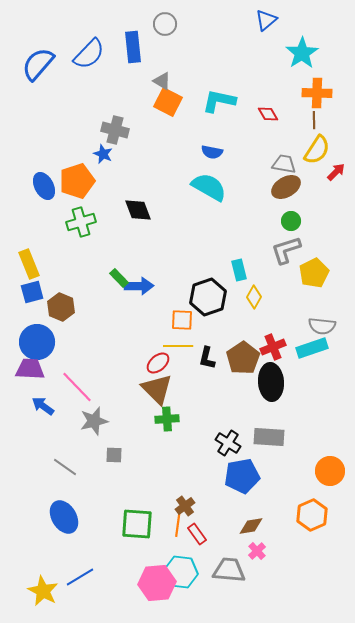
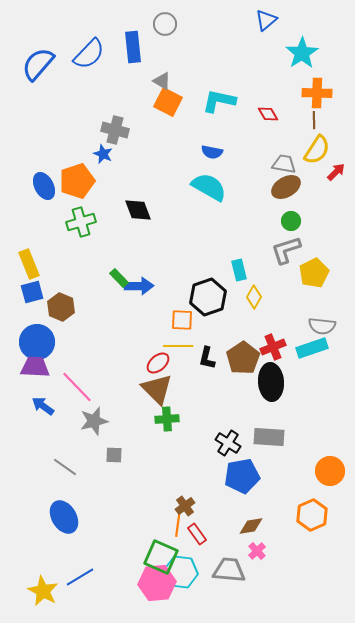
purple trapezoid at (30, 369): moved 5 px right, 2 px up
green square at (137, 524): moved 24 px right, 33 px down; rotated 20 degrees clockwise
